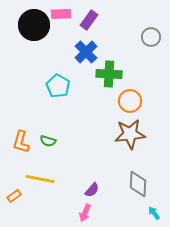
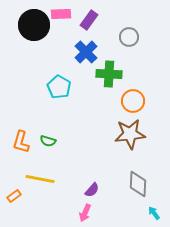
gray circle: moved 22 px left
cyan pentagon: moved 1 px right, 1 px down
orange circle: moved 3 px right
